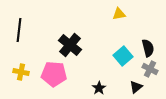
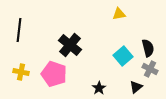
pink pentagon: rotated 15 degrees clockwise
